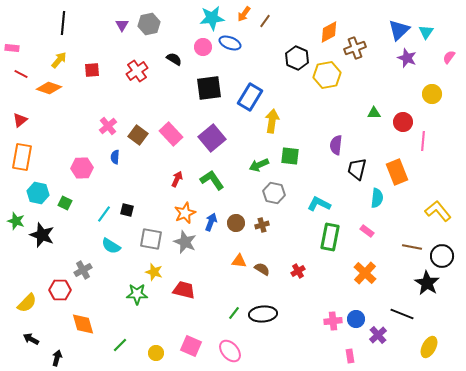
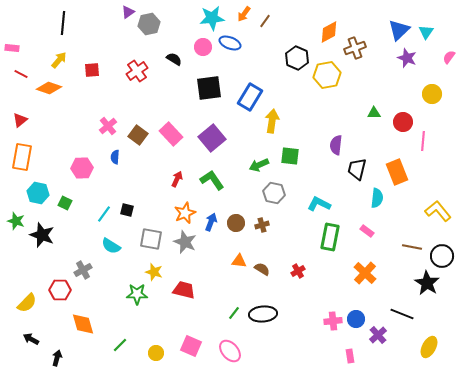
purple triangle at (122, 25): moved 6 px right, 13 px up; rotated 24 degrees clockwise
